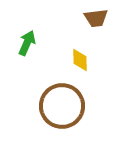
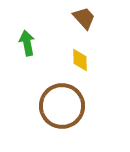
brown trapezoid: moved 12 px left; rotated 125 degrees counterclockwise
green arrow: rotated 35 degrees counterclockwise
